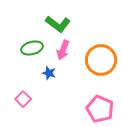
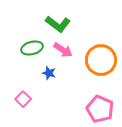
pink arrow: rotated 78 degrees counterclockwise
